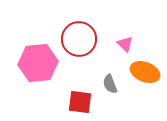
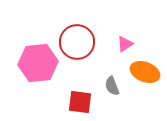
red circle: moved 2 px left, 3 px down
pink triangle: rotated 42 degrees clockwise
gray semicircle: moved 2 px right, 2 px down
